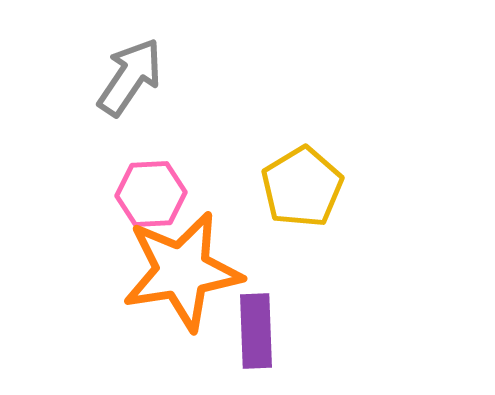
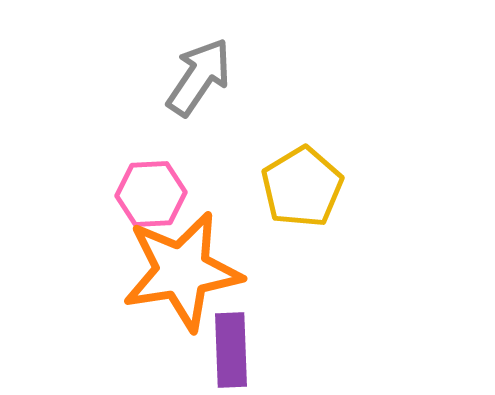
gray arrow: moved 69 px right
purple rectangle: moved 25 px left, 19 px down
